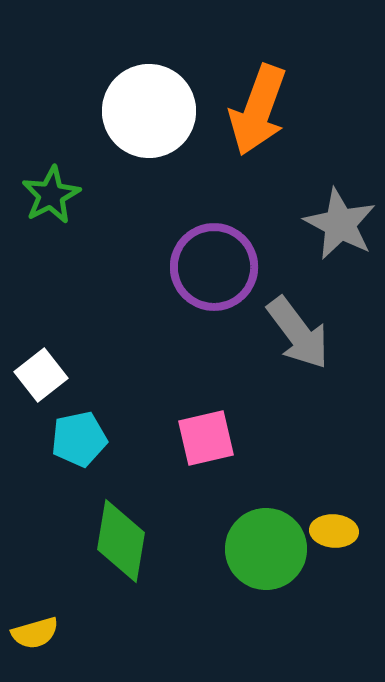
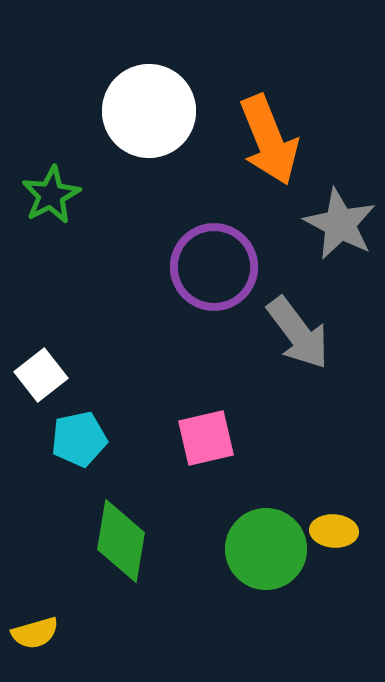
orange arrow: moved 11 px right, 30 px down; rotated 42 degrees counterclockwise
